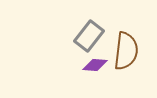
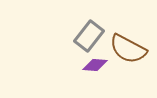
brown semicircle: moved 2 px right, 2 px up; rotated 111 degrees clockwise
